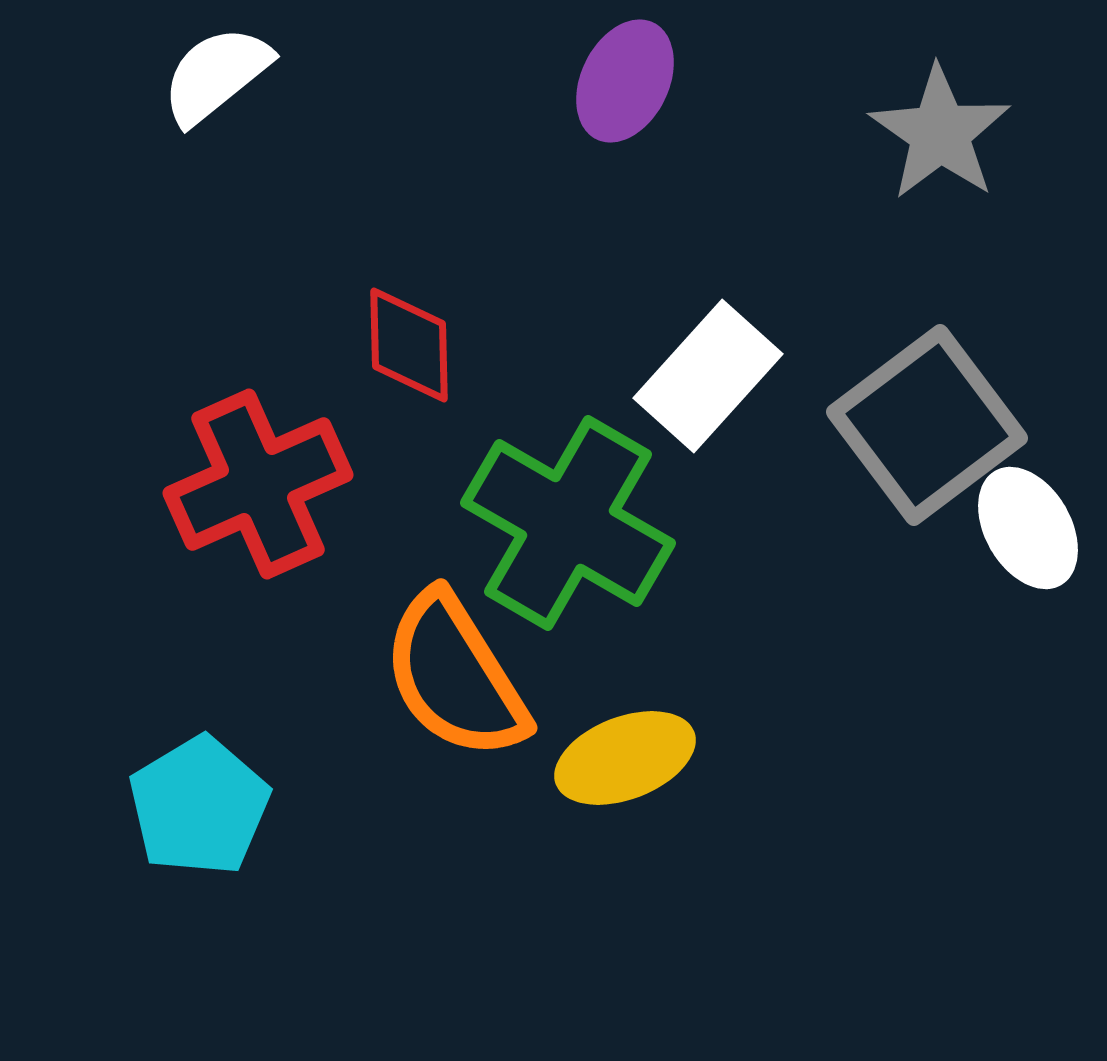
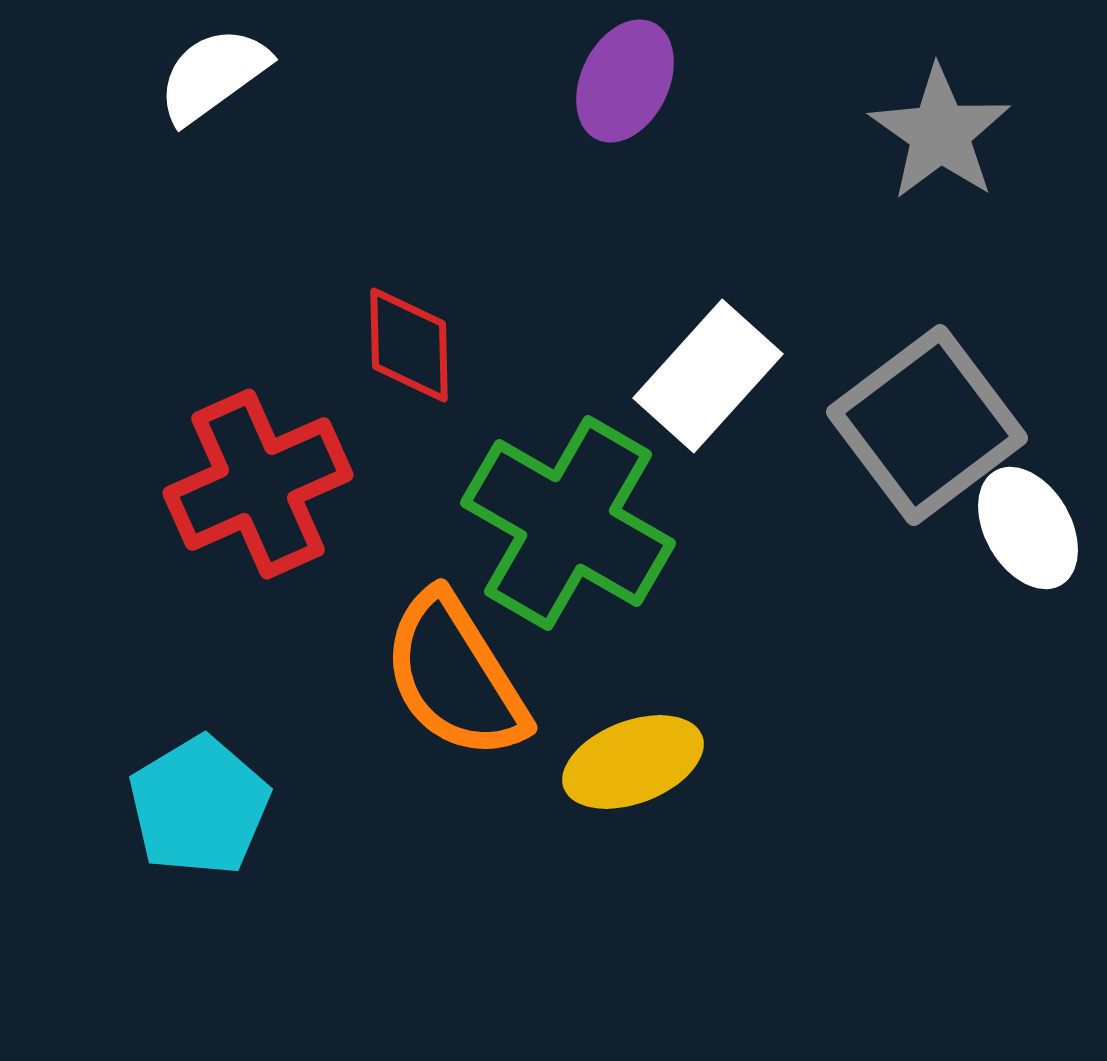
white semicircle: moved 3 px left; rotated 3 degrees clockwise
yellow ellipse: moved 8 px right, 4 px down
